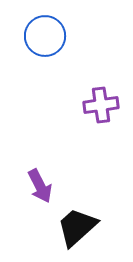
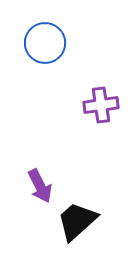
blue circle: moved 7 px down
black trapezoid: moved 6 px up
